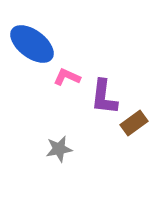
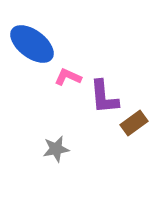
pink L-shape: moved 1 px right
purple L-shape: rotated 12 degrees counterclockwise
gray star: moved 3 px left
